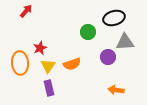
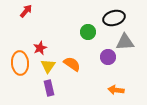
orange semicircle: rotated 126 degrees counterclockwise
